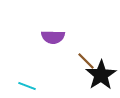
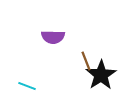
brown line: rotated 24 degrees clockwise
